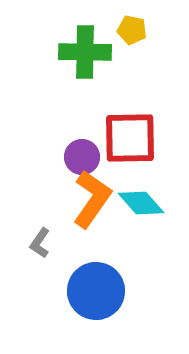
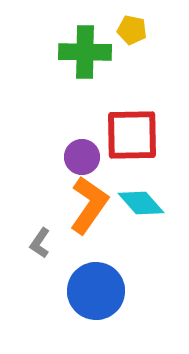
red square: moved 2 px right, 3 px up
orange L-shape: moved 3 px left, 6 px down
